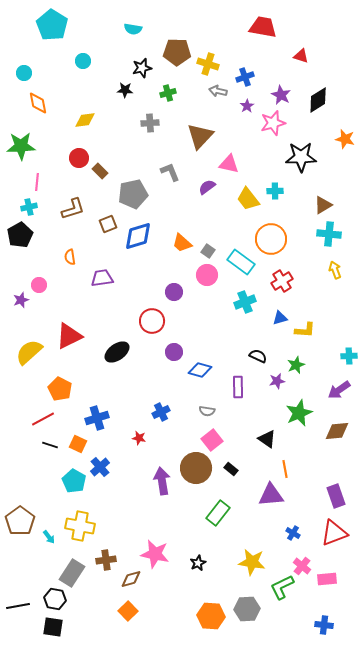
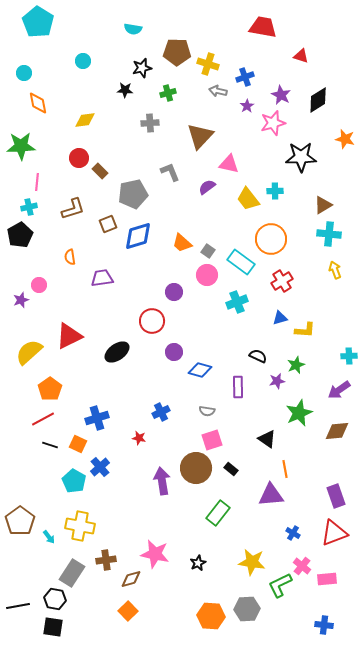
cyan pentagon at (52, 25): moved 14 px left, 3 px up
cyan cross at (245, 302): moved 8 px left
orange pentagon at (60, 389): moved 10 px left; rotated 10 degrees clockwise
pink square at (212, 440): rotated 20 degrees clockwise
green L-shape at (282, 587): moved 2 px left, 2 px up
